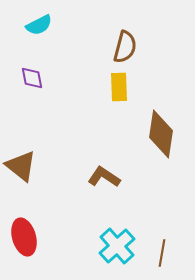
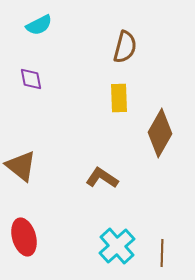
purple diamond: moved 1 px left, 1 px down
yellow rectangle: moved 11 px down
brown diamond: moved 1 px left, 1 px up; rotated 21 degrees clockwise
brown L-shape: moved 2 px left, 1 px down
brown line: rotated 8 degrees counterclockwise
